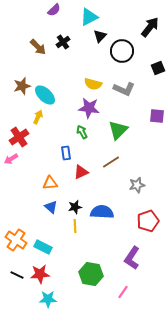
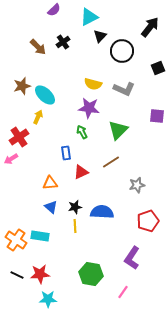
cyan rectangle: moved 3 px left, 11 px up; rotated 18 degrees counterclockwise
